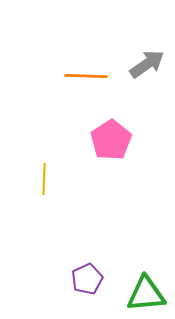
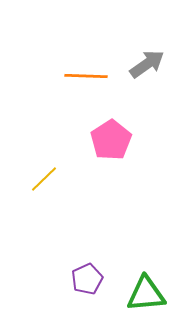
yellow line: rotated 44 degrees clockwise
